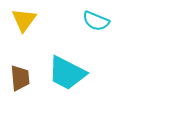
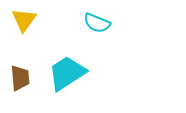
cyan semicircle: moved 1 px right, 2 px down
cyan trapezoid: rotated 120 degrees clockwise
